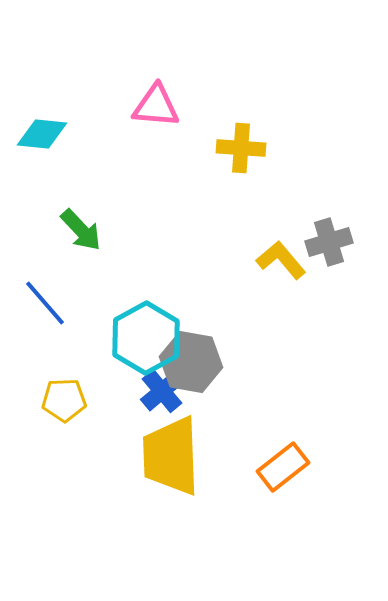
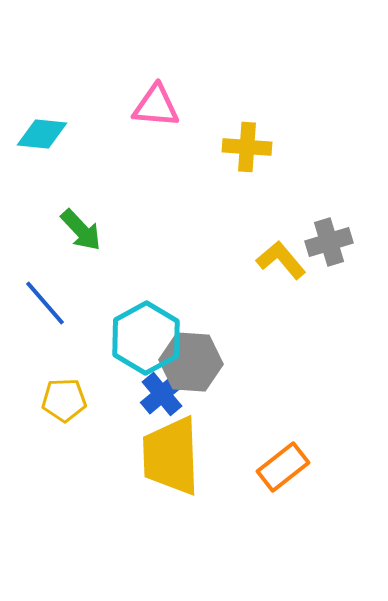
yellow cross: moved 6 px right, 1 px up
gray hexagon: rotated 6 degrees counterclockwise
blue cross: moved 3 px down
